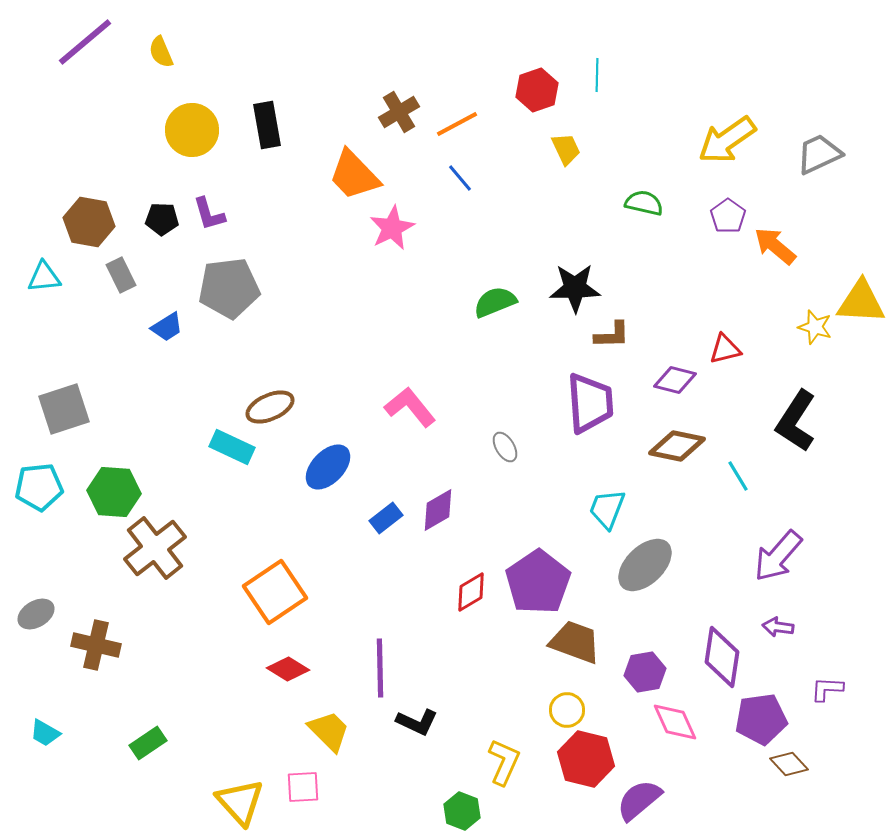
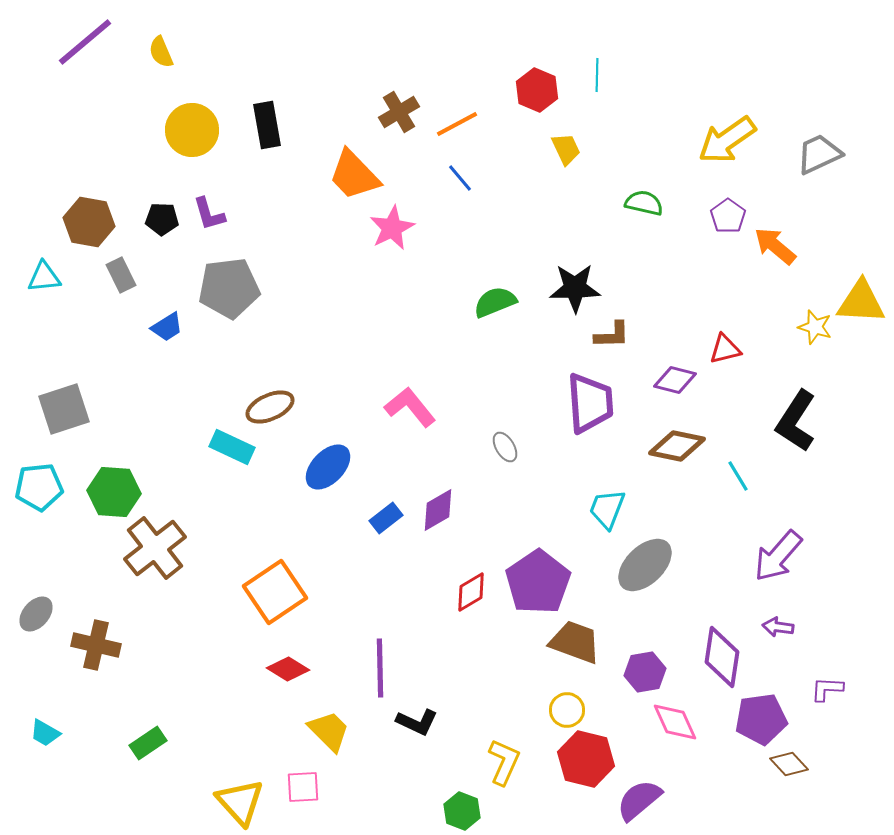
red hexagon at (537, 90): rotated 18 degrees counterclockwise
gray ellipse at (36, 614): rotated 18 degrees counterclockwise
